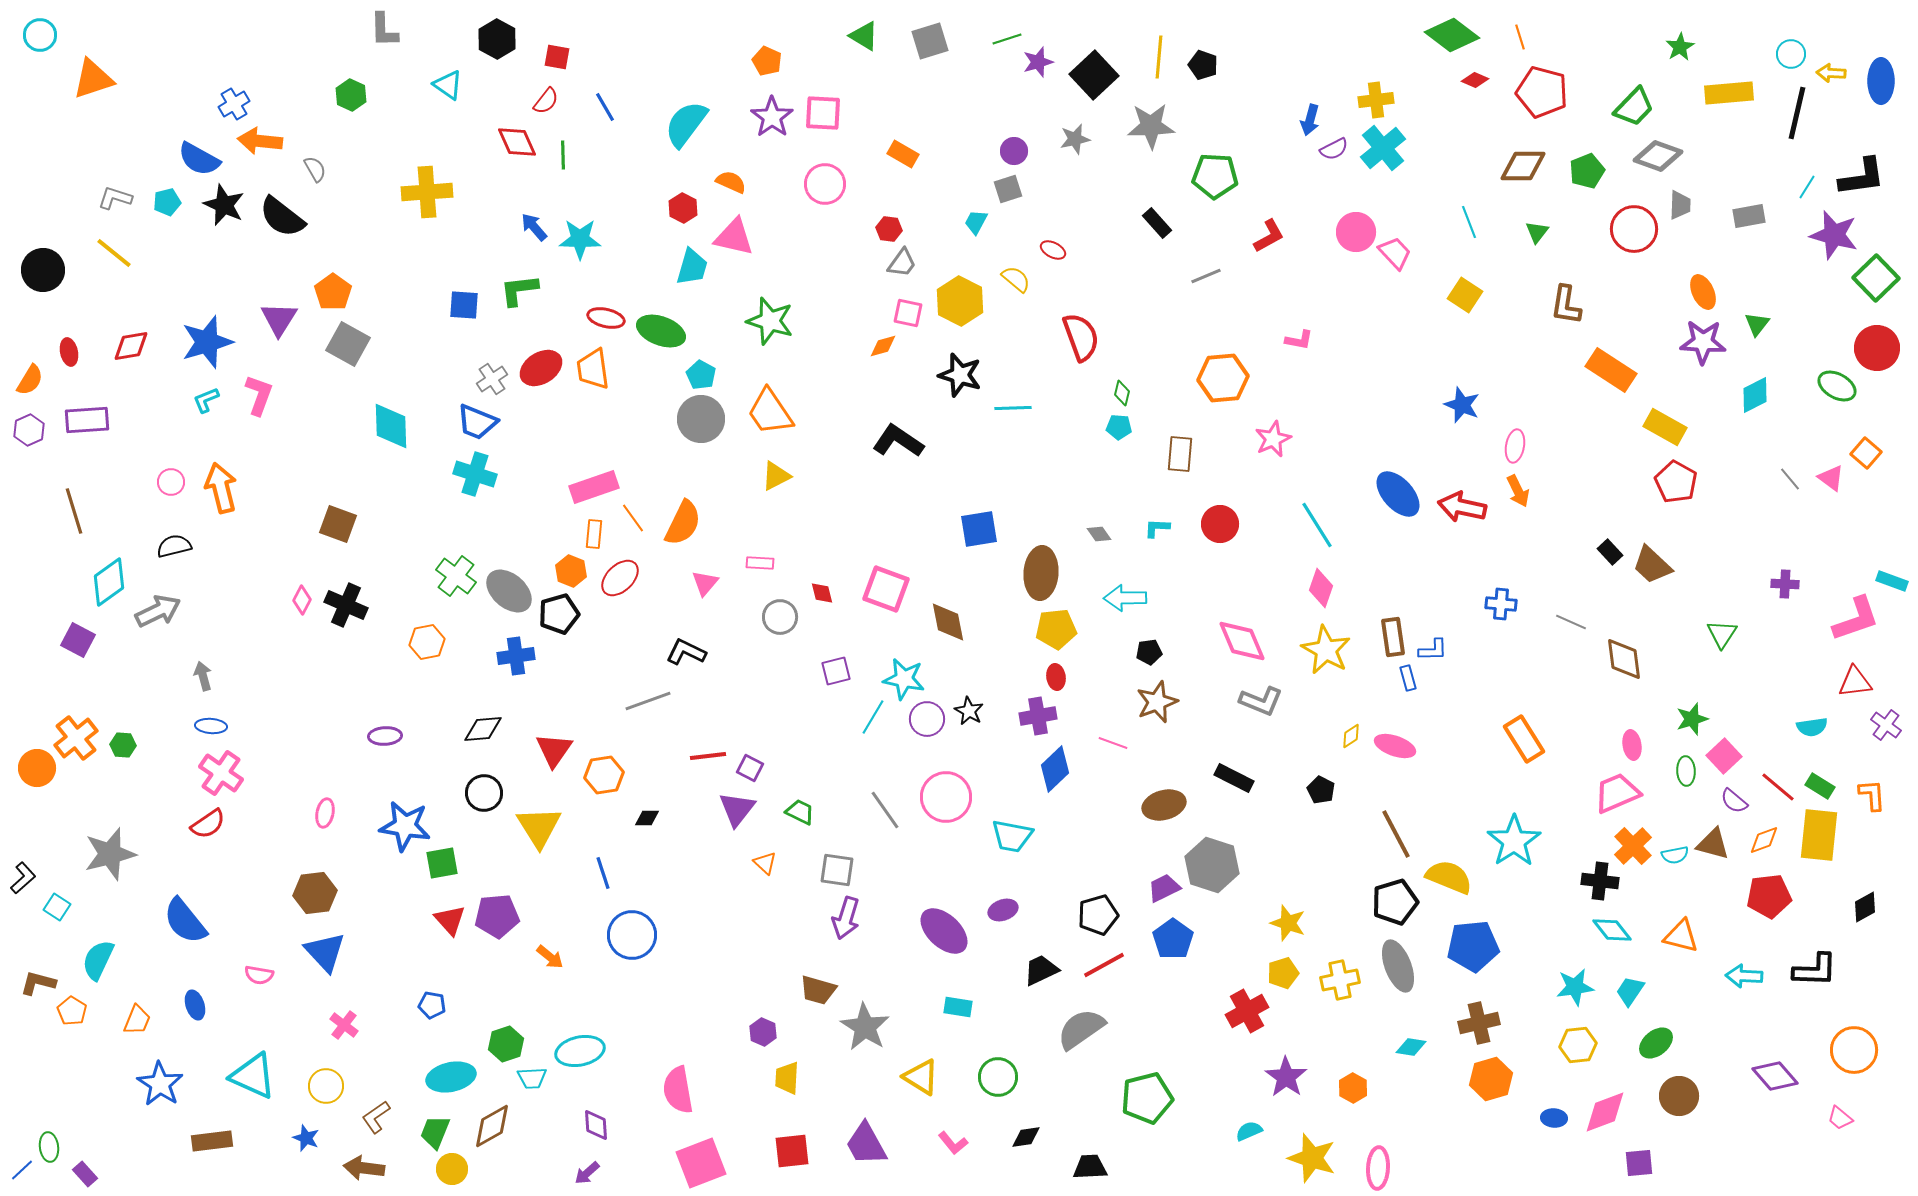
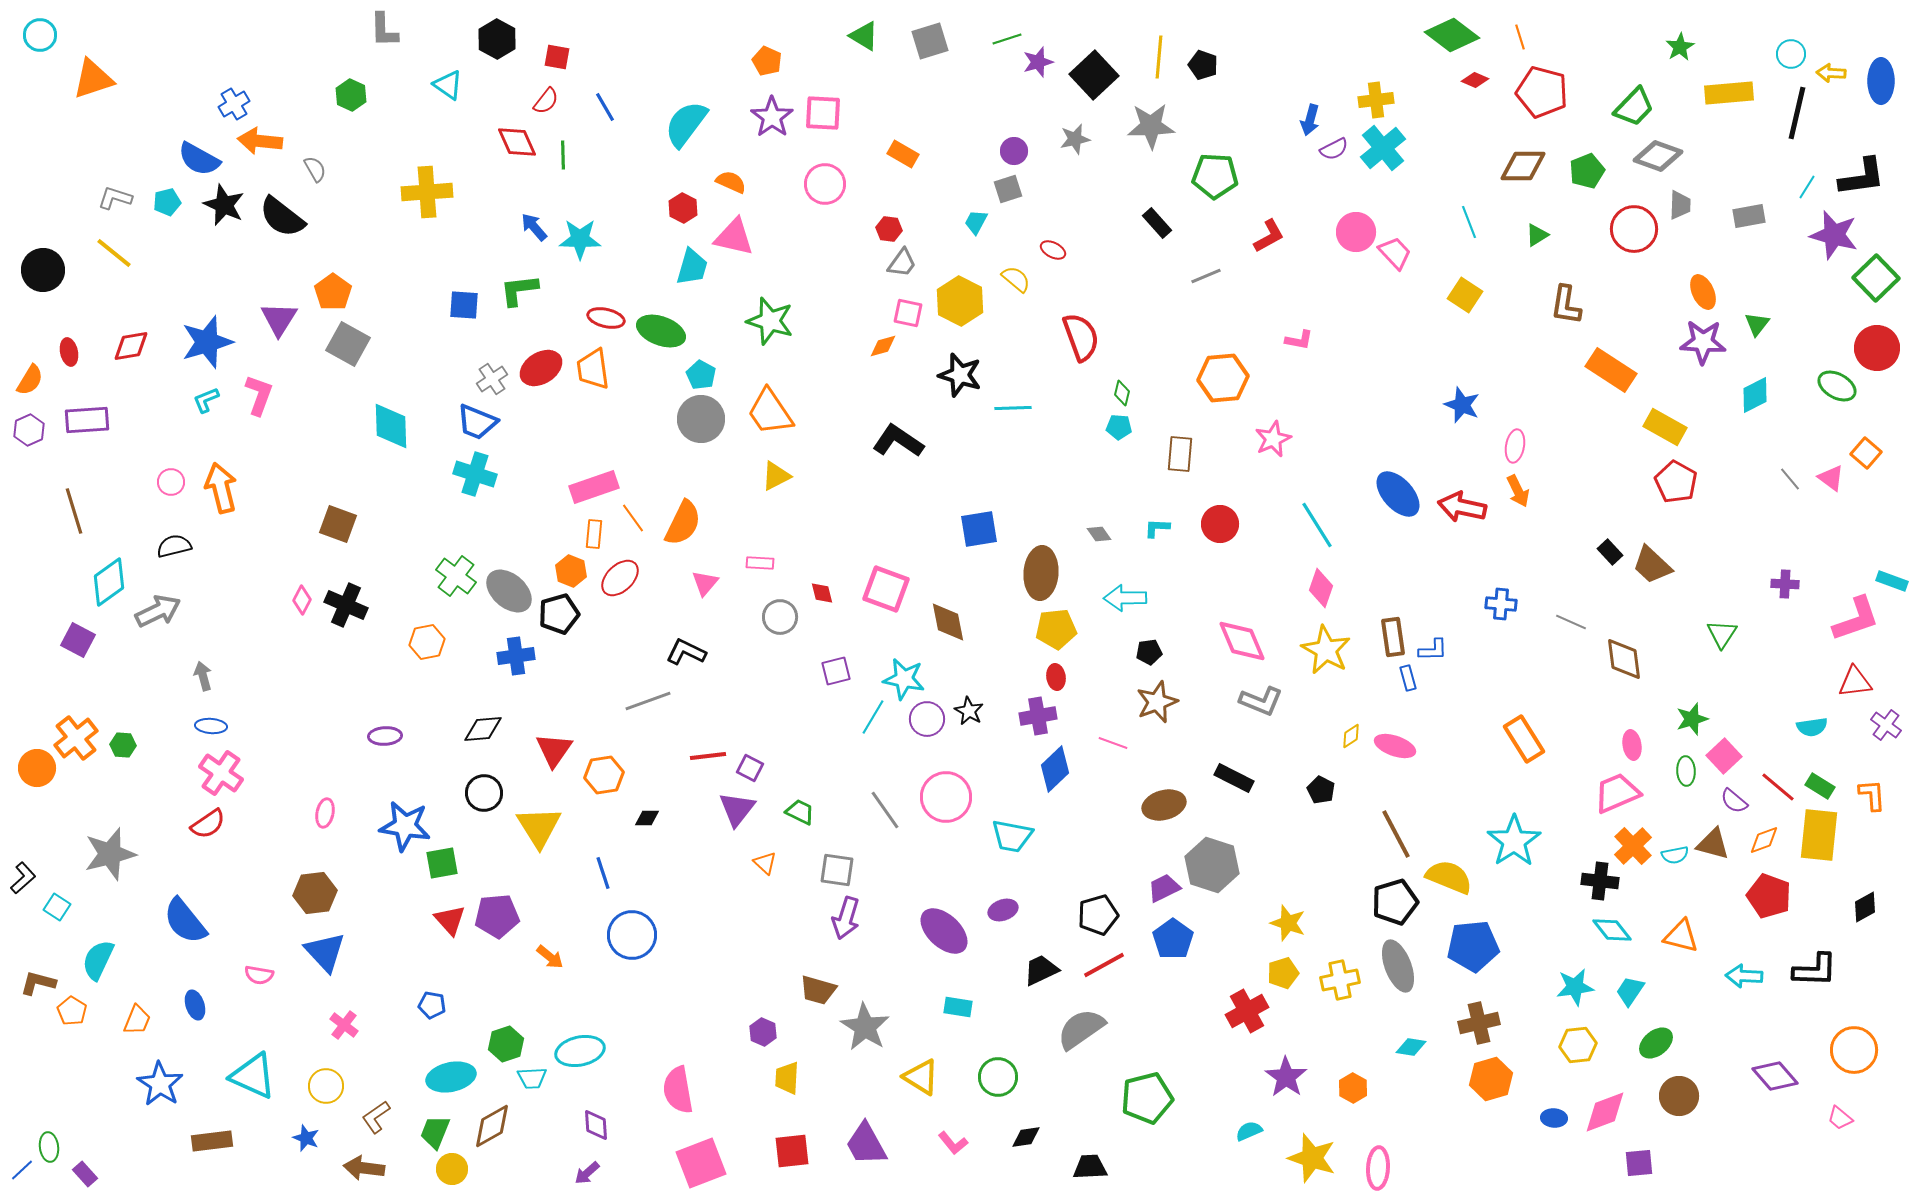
green triangle at (1537, 232): moved 3 px down; rotated 20 degrees clockwise
red pentagon at (1769, 896): rotated 27 degrees clockwise
